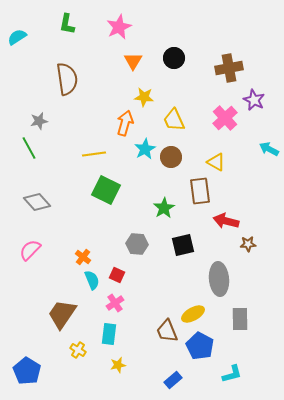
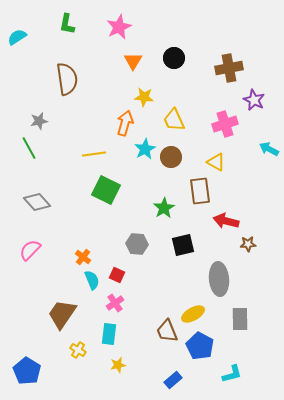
pink cross at (225, 118): moved 6 px down; rotated 25 degrees clockwise
